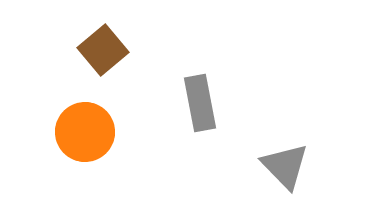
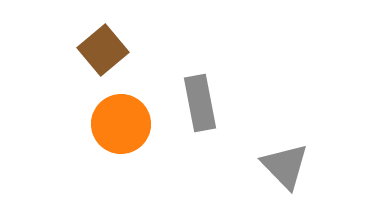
orange circle: moved 36 px right, 8 px up
